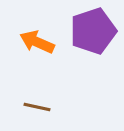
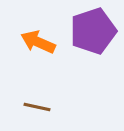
orange arrow: moved 1 px right
